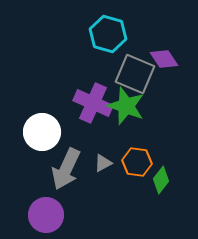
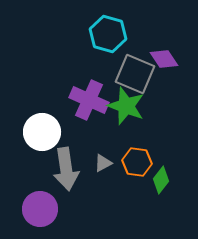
purple cross: moved 4 px left, 3 px up
gray arrow: rotated 33 degrees counterclockwise
purple circle: moved 6 px left, 6 px up
